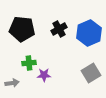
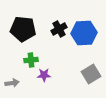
black pentagon: moved 1 px right
blue hexagon: moved 5 px left; rotated 20 degrees clockwise
green cross: moved 2 px right, 3 px up
gray square: moved 1 px down
